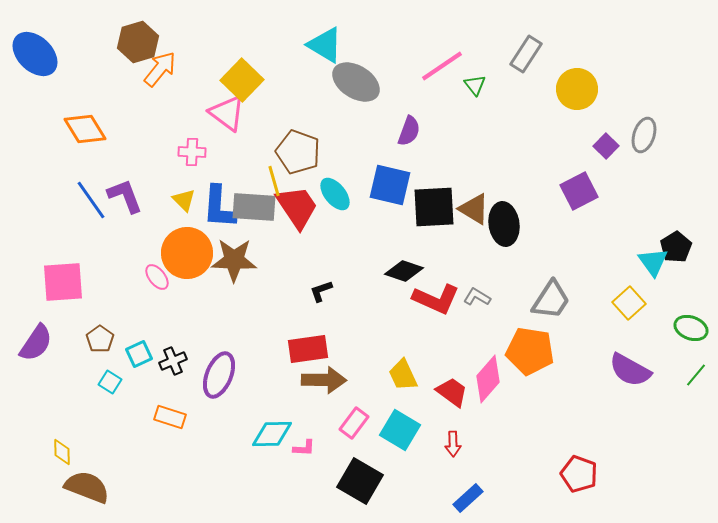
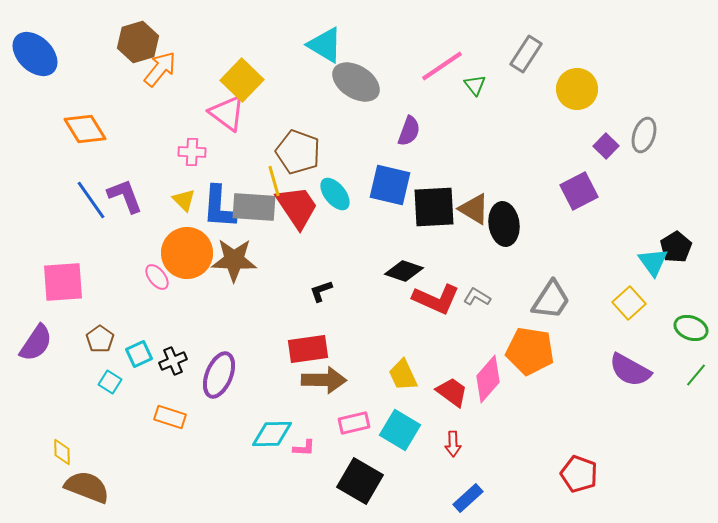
pink rectangle at (354, 423): rotated 40 degrees clockwise
